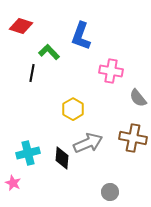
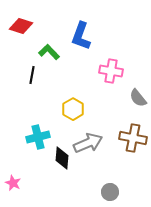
black line: moved 2 px down
cyan cross: moved 10 px right, 16 px up
